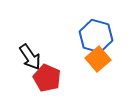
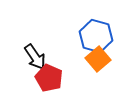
black arrow: moved 5 px right
red pentagon: moved 2 px right
